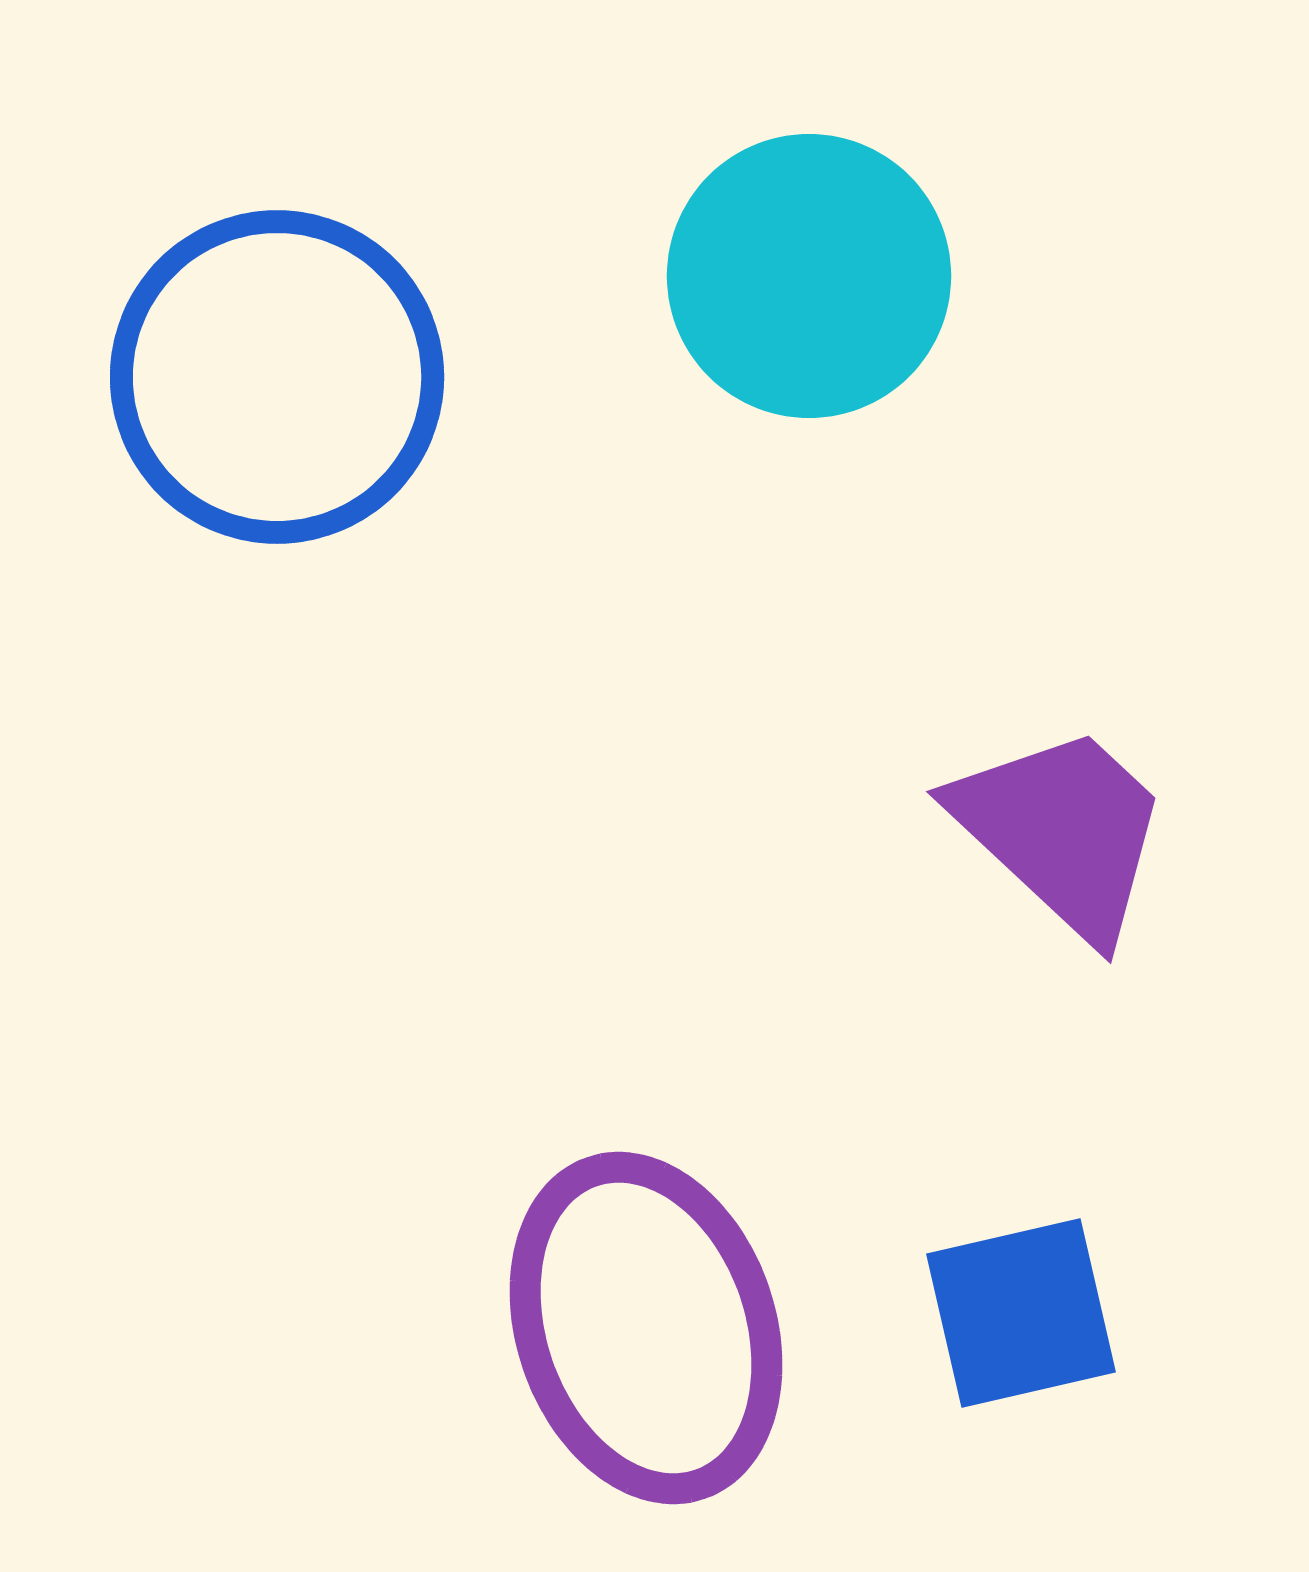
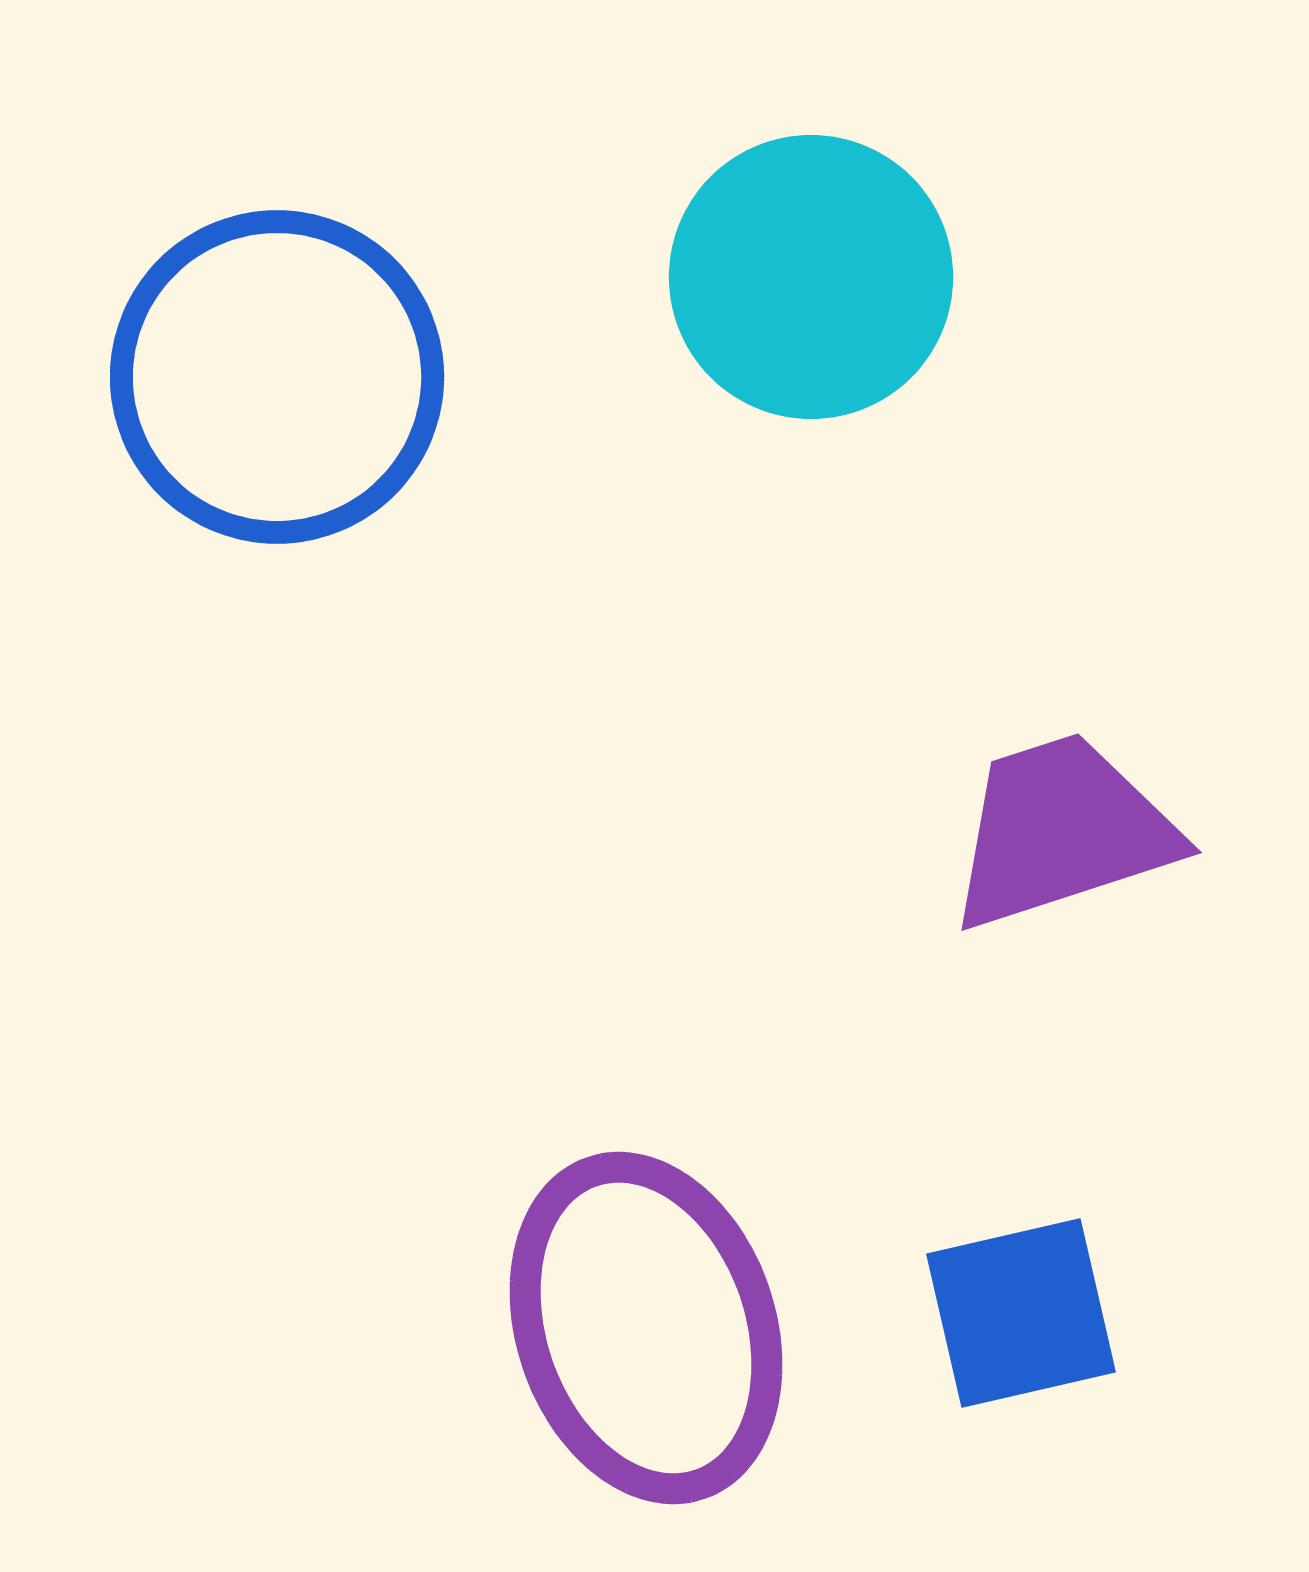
cyan circle: moved 2 px right, 1 px down
purple trapezoid: rotated 61 degrees counterclockwise
